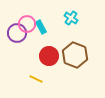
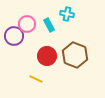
cyan cross: moved 4 px left, 4 px up; rotated 24 degrees counterclockwise
cyan rectangle: moved 8 px right, 2 px up
purple circle: moved 3 px left, 3 px down
red circle: moved 2 px left
